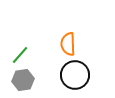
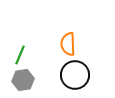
green line: rotated 18 degrees counterclockwise
